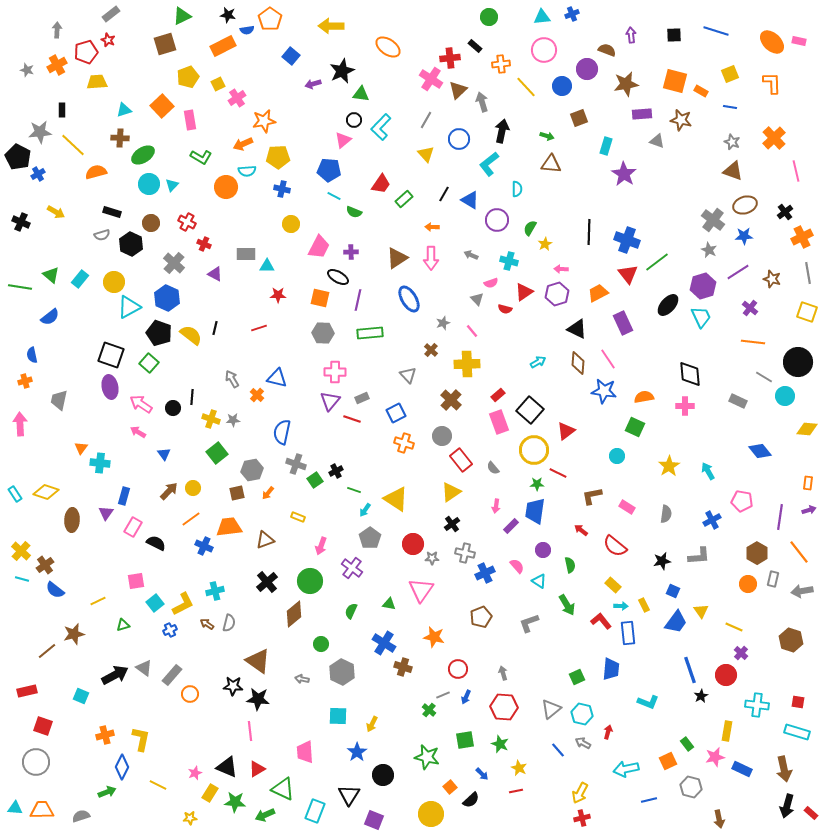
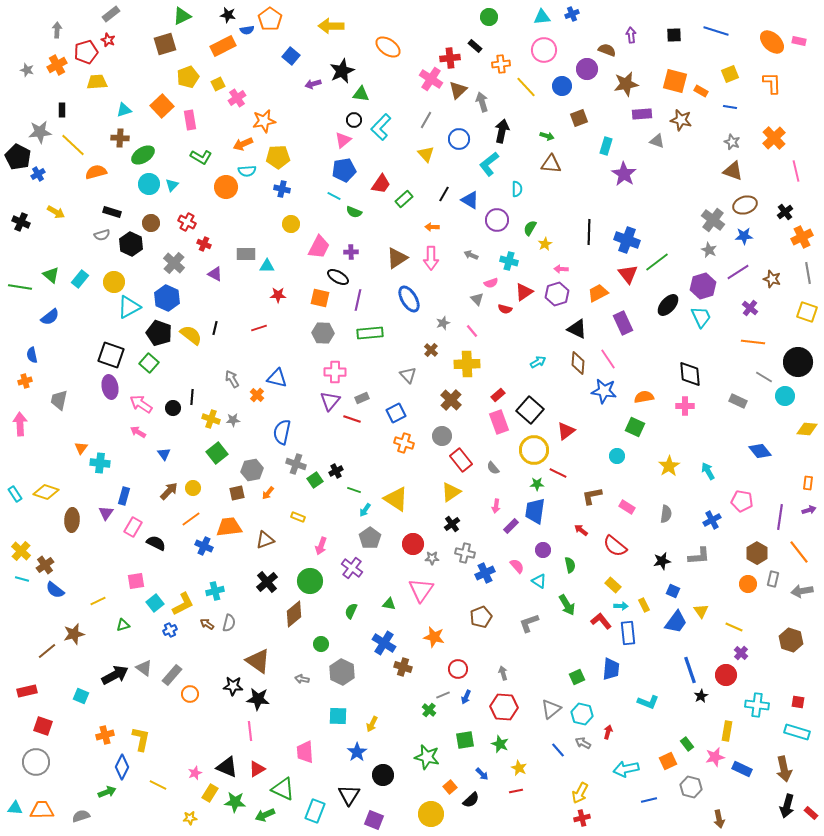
blue pentagon at (329, 170): moved 15 px right; rotated 15 degrees counterclockwise
